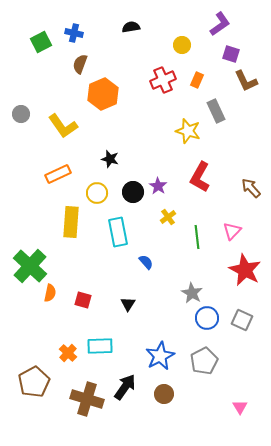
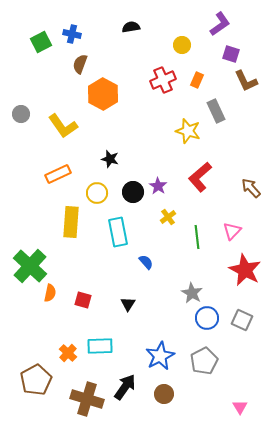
blue cross at (74, 33): moved 2 px left, 1 px down
orange hexagon at (103, 94): rotated 8 degrees counterclockwise
red L-shape at (200, 177): rotated 20 degrees clockwise
brown pentagon at (34, 382): moved 2 px right, 2 px up
